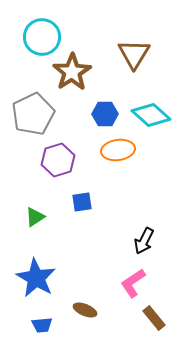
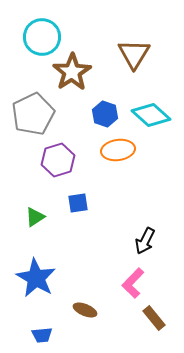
blue hexagon: rotated 20 degrees clockwise
blue square: moved 4 px left, 1 px down
black arrow: moved 1 px right
pink L-shape: rotated 12 degrees counterclockwise
blue trapezoid: moved 10 px down
